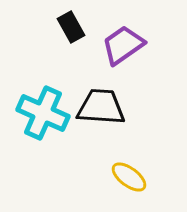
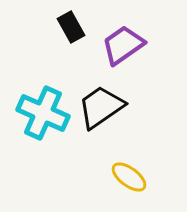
black trapezoid: rotated 39 degrees counterclockwise
